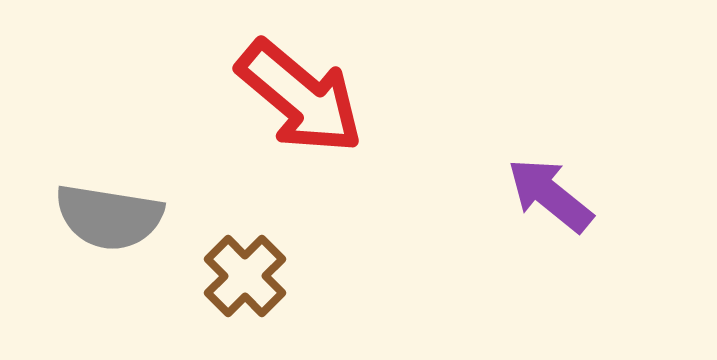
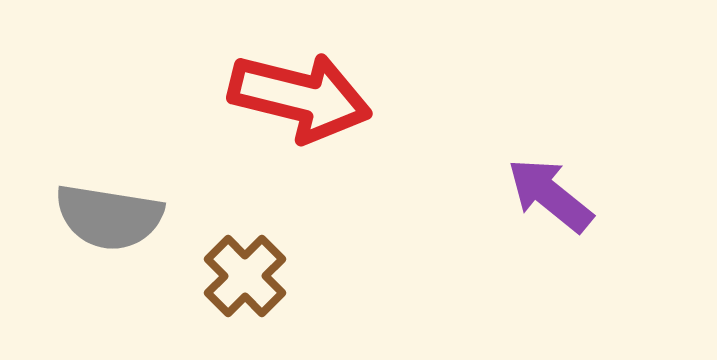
red arrow: rotated 26 degrees counterclockwise
